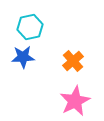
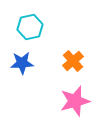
blue star: moved 1 px left, 6 px down
pink star: rotated 12 degrees clockwise
